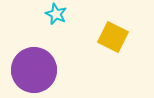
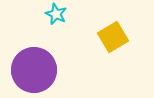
yellow square: rotated 32 degrees clockwise
